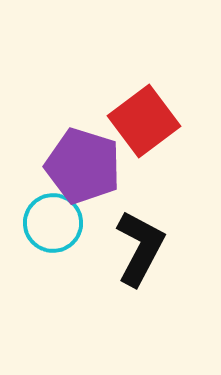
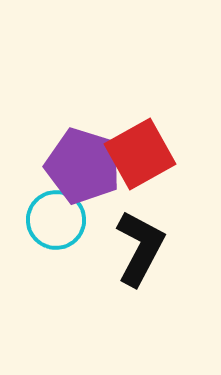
red square: moved 4 px left, 33 px down; rotated 8 degrees clockwise
cyan circle: moved 3 px right, 3 px up
